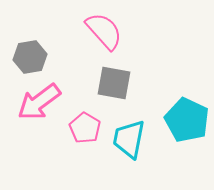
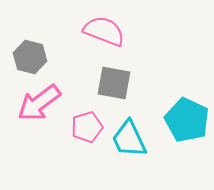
pink semicircle: rotated 27 degrees counterclockwise
gray hexagon: rotated 24 degrees clockwise
pink arrow: moved 1 px down
pink pentagon: moved 2 px right, 1 px up; rotated 24 degrees clockwise
cyan trapezoid: rotated 36 degrees counterclockwise
